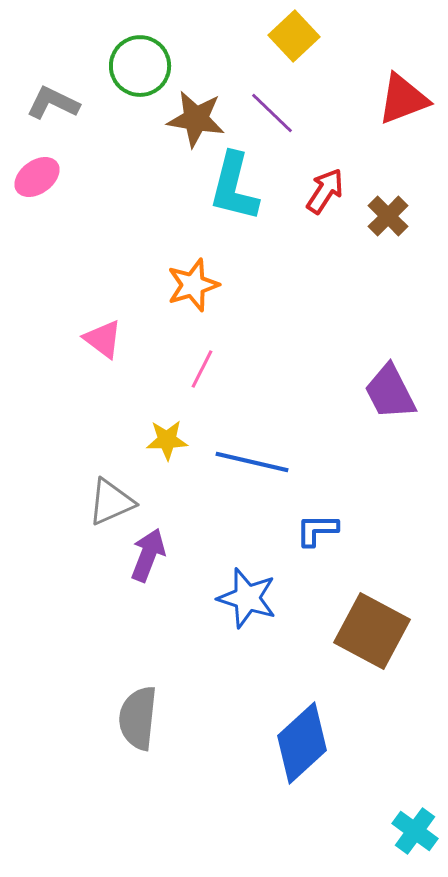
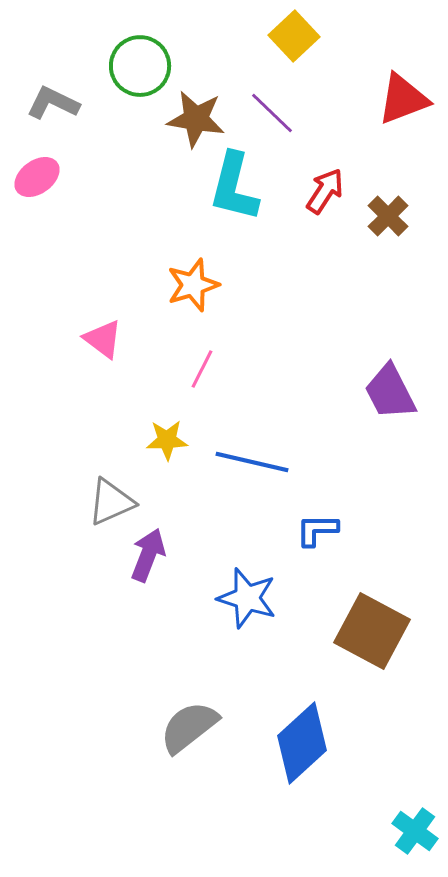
gray semicircle: moved 51 px right, 9 px down; rotated 46 degrees clockwise
